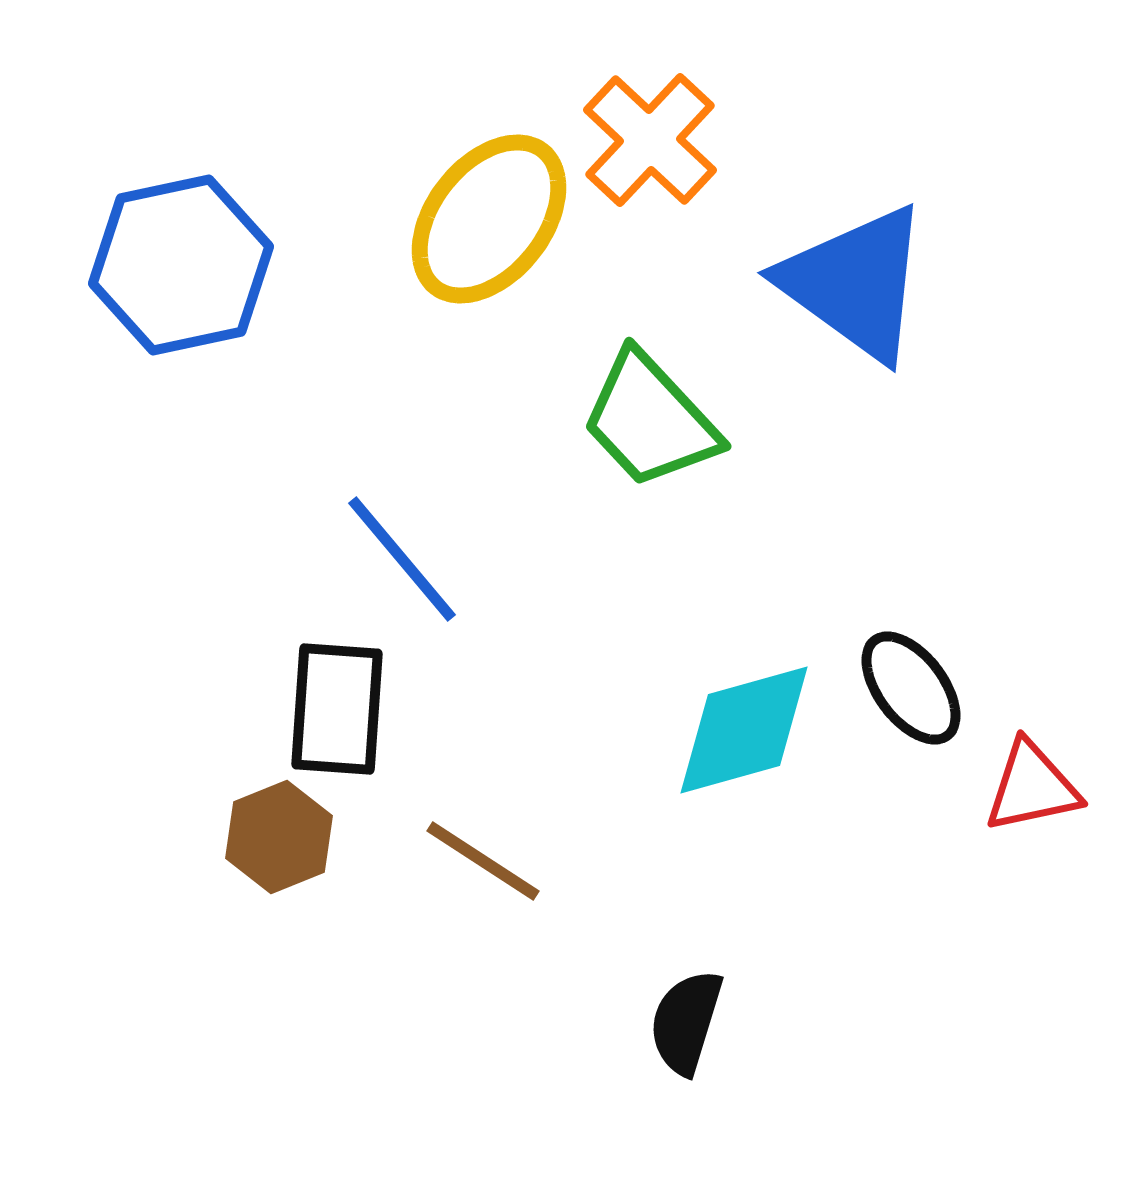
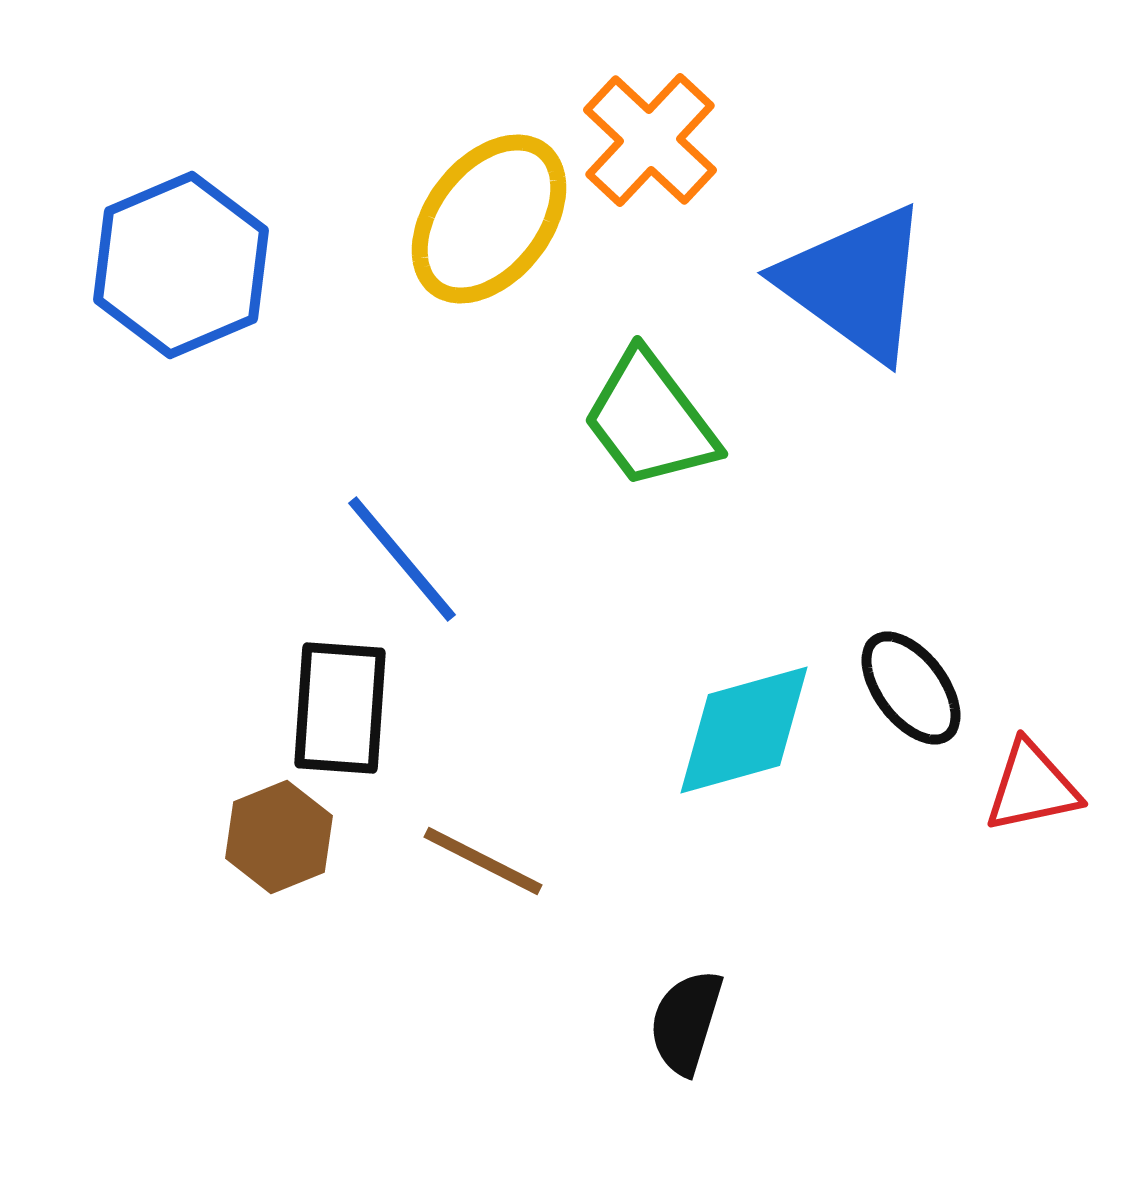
blue hexagon: rotated 11 degrees counterclockwise
green trapezoid: rotated 6 degrees clockwise
black rectangle: moved 3 px right, 1 px up
brown line: rotated 6 degrees counterclockwise
